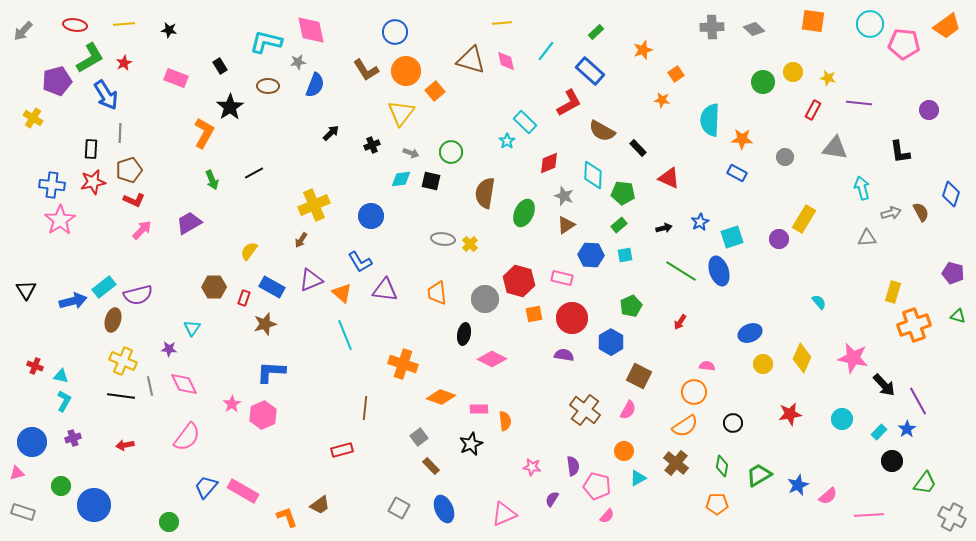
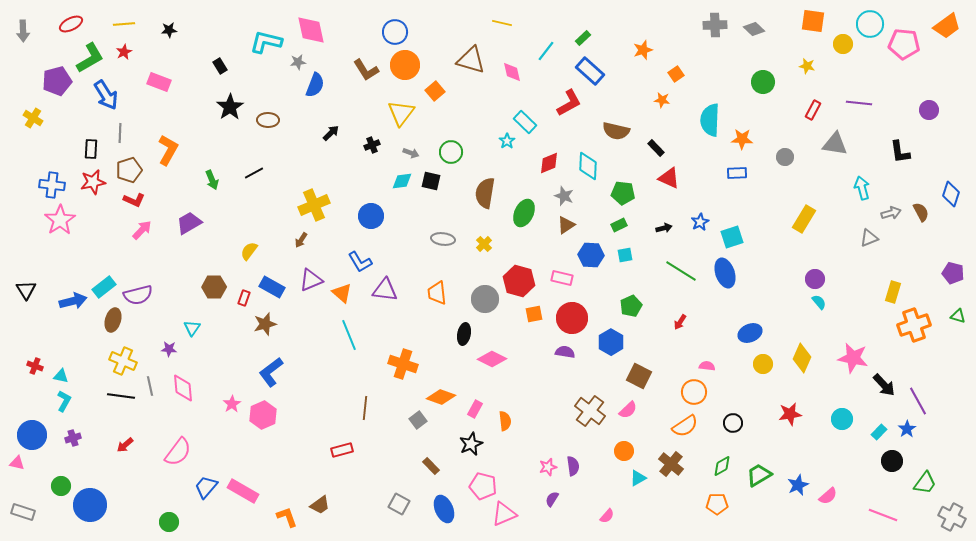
yellow line at (502, 23): rotated 18 degrees clockwise
red ellipse at (75, 25): moved 4 px left, 1 px up; rotated 35 degrees counterclockwise
gray cross at (712, 27): moved 3 px right, 2 px up
black star at (169, 30): rotated 14 degrees counterclockwise
gray arrow at (23, 31): rotated 45 degrees counterclockwise
green rectangle at (596, 32): moved 13 px left, 6 px down
pink diamond at (506, 61): moved 6 px right, 11 px down
red star at (124, 63): moved 11 px up
orange circle at (406, 71): moved 1 px left, 6 px up
yellow circle at (793, 72): moved 50 px right, 28 px up
pink rectangle at (176, 78): moved 17 px left, 4 px down
yellow star at (828, 78): moved 21 px left, 12 px up
brown ellipse at (268, 86): moved 34 px down
brown semicircle at (602, 131): moved 14 px right; rotated 16 degrees counterclockwise
orange L-shape at (204, 133): moved 36 px left, 17 px down
black rectangle at (638, 148): moved 18 px right
gray triangle at (835, 148): moved 4 px up
blue rectangle at (737, 173): rotated 30 degrees counterclockwise
cyan diamond at (593, 175): moved 5 px left, 9 px up
cyan diamond at (401, 179): moved 1 px right, 2 px down
green rectangle at (619, 225): rotated 14 degrees clockwise
gray triangle at (867, 238): moved 2 px right; rotated 18 degrees counterclockwise
purple circle at (779, 239): moved 36 px right, 40 px down
yellow cross at (470, 244): moved 14 px right
blue ellipse at (719, 271): moved 6 px right, 2 px down
cyan line at (345, 335): moved 4 px right
purple semicircle at (564, 355): moved 1 px right, 3 px up
blue L-shape at (271, 372): rotated 40 degrees counterclockwise
pink diamond at (184, 384): moved 1 px left, 4 px down; rotated 20 degrees clockwise
pink rectangle at (479, 409): moved 4 px left; rotated 60 degrees counterclockwise
brown cross at (585, 410): moved 5 px right, 1 px down
pink semicircle at (628, 410): rotated 18 degrees clockwise
pink semicircle at (187, 437): moved 9 px left, 15 px down
gray square at (419, 437): moved 1 px left, 17 px up
blue circle at (32, 442): moved 7 px up
red arrow at (125, 445): rotated 30 degrees counterclockwise
brown cross at (676, 463): moved 5 px left, 1 px down
green diamond at (722, 466): rotated 50 degrees clockwise
pink star at (532, 467): moved 16 px right; rotated 24 degrees counterclockwise
pink triangle at (17, 473): moved 10 px up; rotated 28 degrees clockwise
pink pentagon at (597, 486): moved 114 px left
blue circle at (94, 505): moved 4 px left
gray square at (399, 508): moved 4 px up
pink line at (869, 515): moved 14 px right; rotated 24 degrees clockwise
